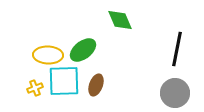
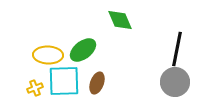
brown ellipse: moved 1 px right, 2 px up
gray circle: moved 11 px up
